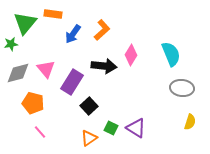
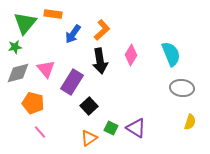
green star: moved 4 px right, 3 px down
black arrow: moved 4 px left, 5 px up; rotated 75 degrees clockwise
